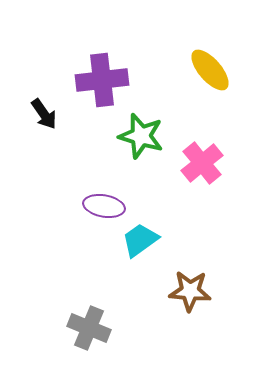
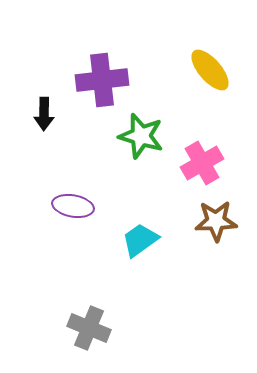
black arrow: rotated 36 degrees clockwise
pink cross: rotated 9 degrees clockwise
purple ellipse: moved 31 px left
brown star: moved 26 px right, 70 px up; rotated 6 degrees counterclockwise
